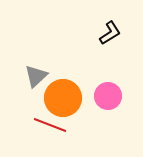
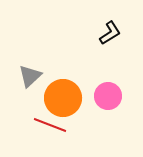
gray triangle: moved 6 px left
